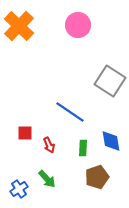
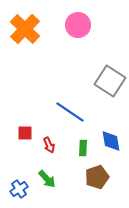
orange cross: moved 6 px right, 3 px down
